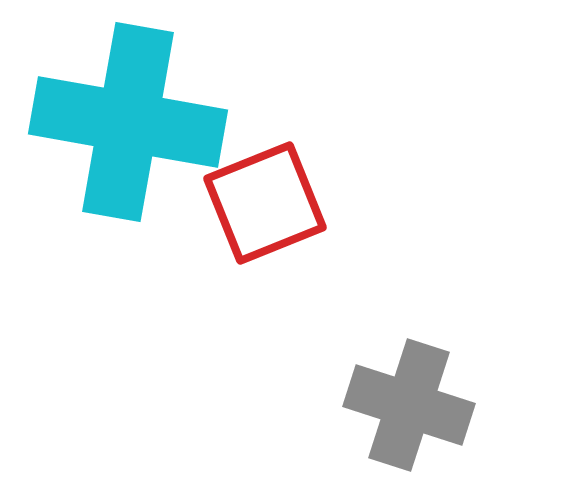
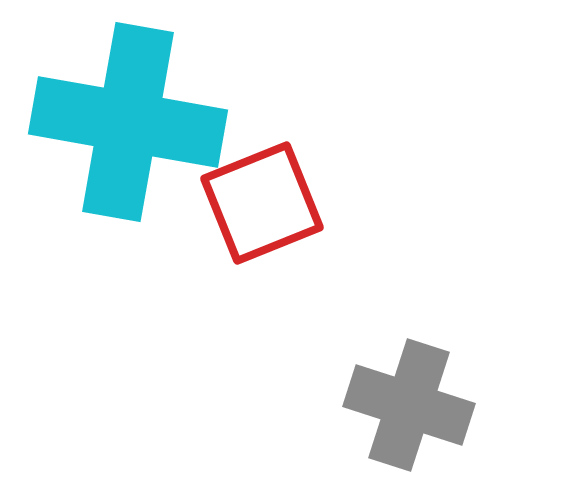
red square: moved 3 px left
